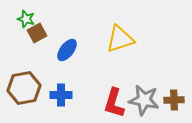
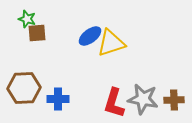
green star: moved 1 px right
brown square: rotated 24 degrees clockwise
yellow triangle: moved 9 px left, 4 px down
blue ellipse: moved 23 px right, 14 px up; rotated 15 degrees clockwise
brown hexagon: rotated 8 degrees clockwise
blue cross: moved 3 px left, 4 px down
gray star: moved 1 px left, 1 px up
